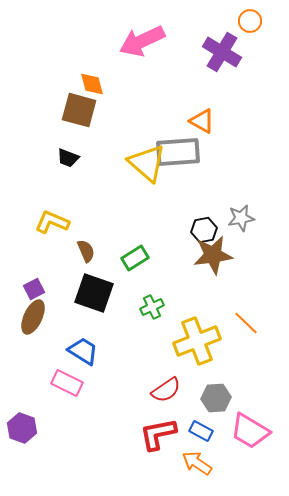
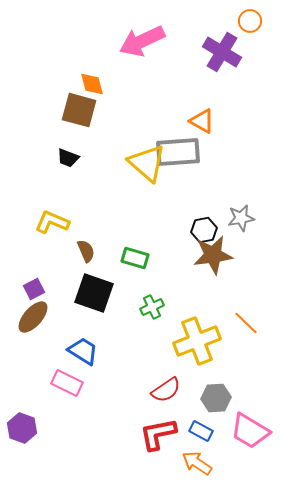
green rectangle: rotated 48 degrees clockwise
brown ellipse: rotated 16 degrees clockwise
